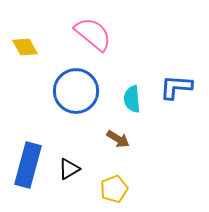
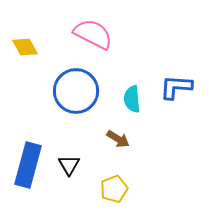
pink semicircle: rotated 12 degrees counterclockwise
black triangle: moved 4 px up; rotated 30 degrees counterclockwise
